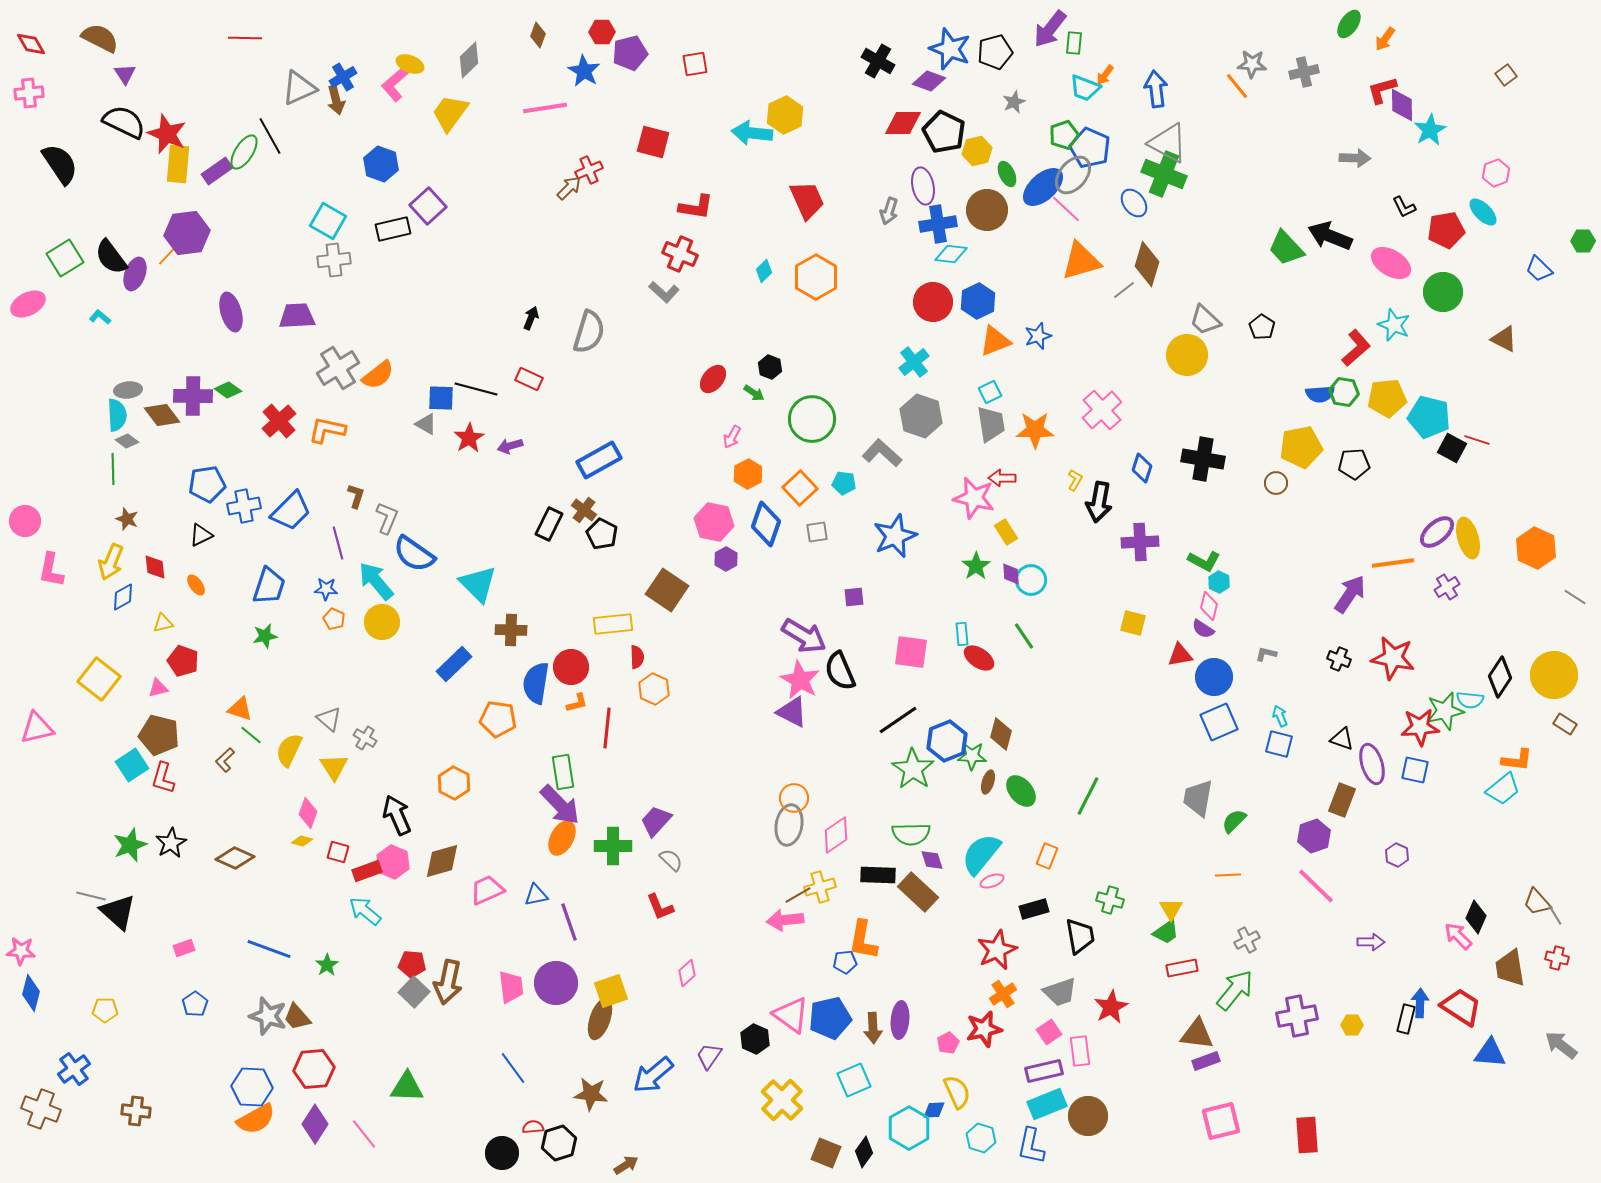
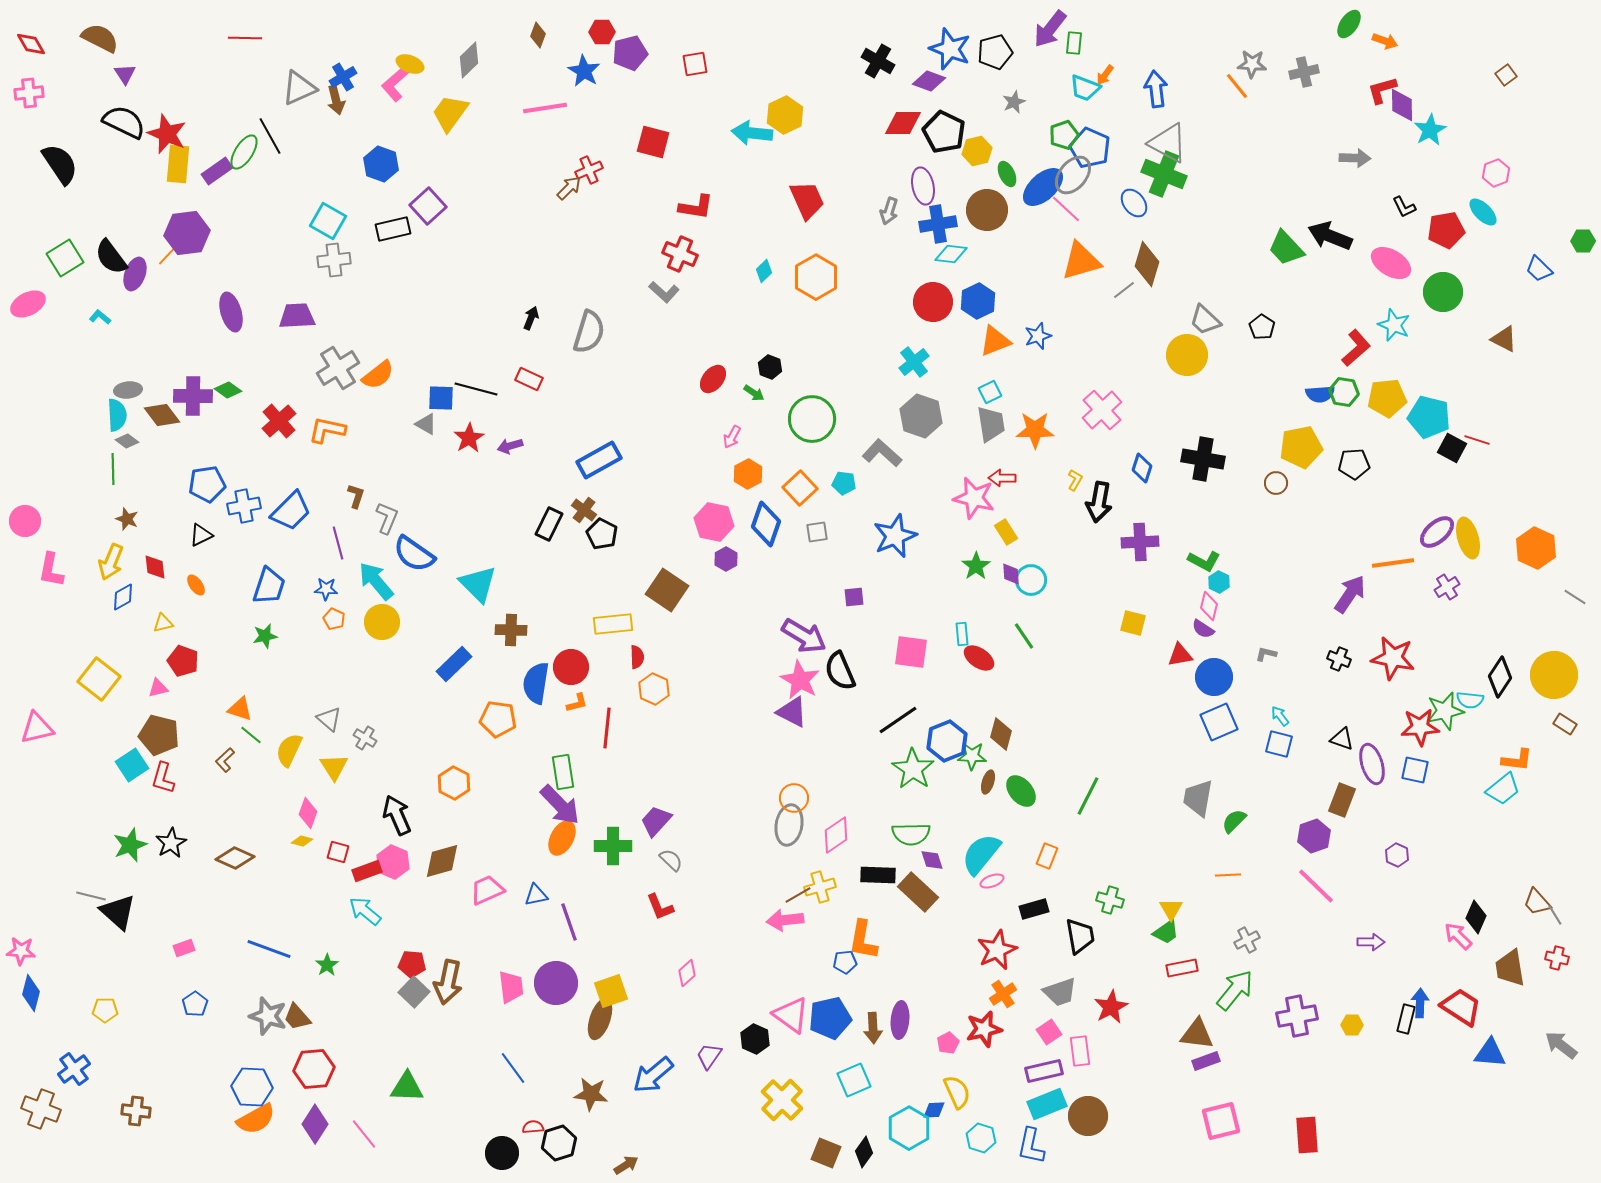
orange arrow at (1385, 39): moved 2 px down; rotated 105 degrees counterclockwise
cyan arrow at (1280, 716): rotated 15 degrees counterclockwise
